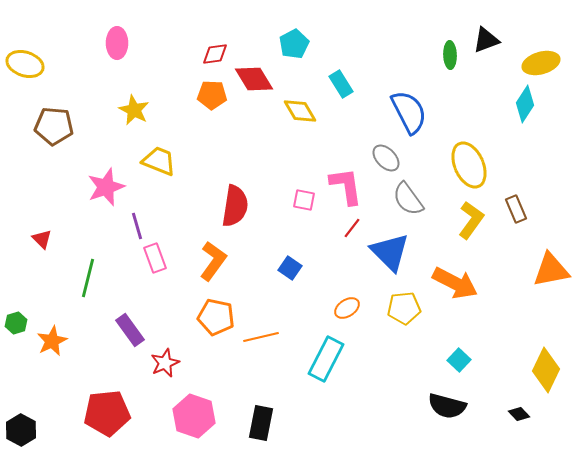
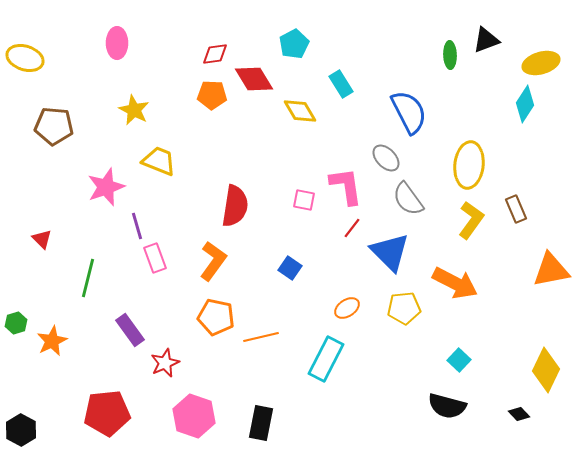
yellow ellipse at (25, 64): moved 6 px up
yellow ellipse at (469, 165): rotated 30 degrees clockwise
